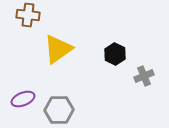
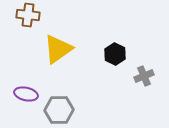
purple ellipse: moved 3 px right, 5 px up; rotated 35 degrees clockwise
